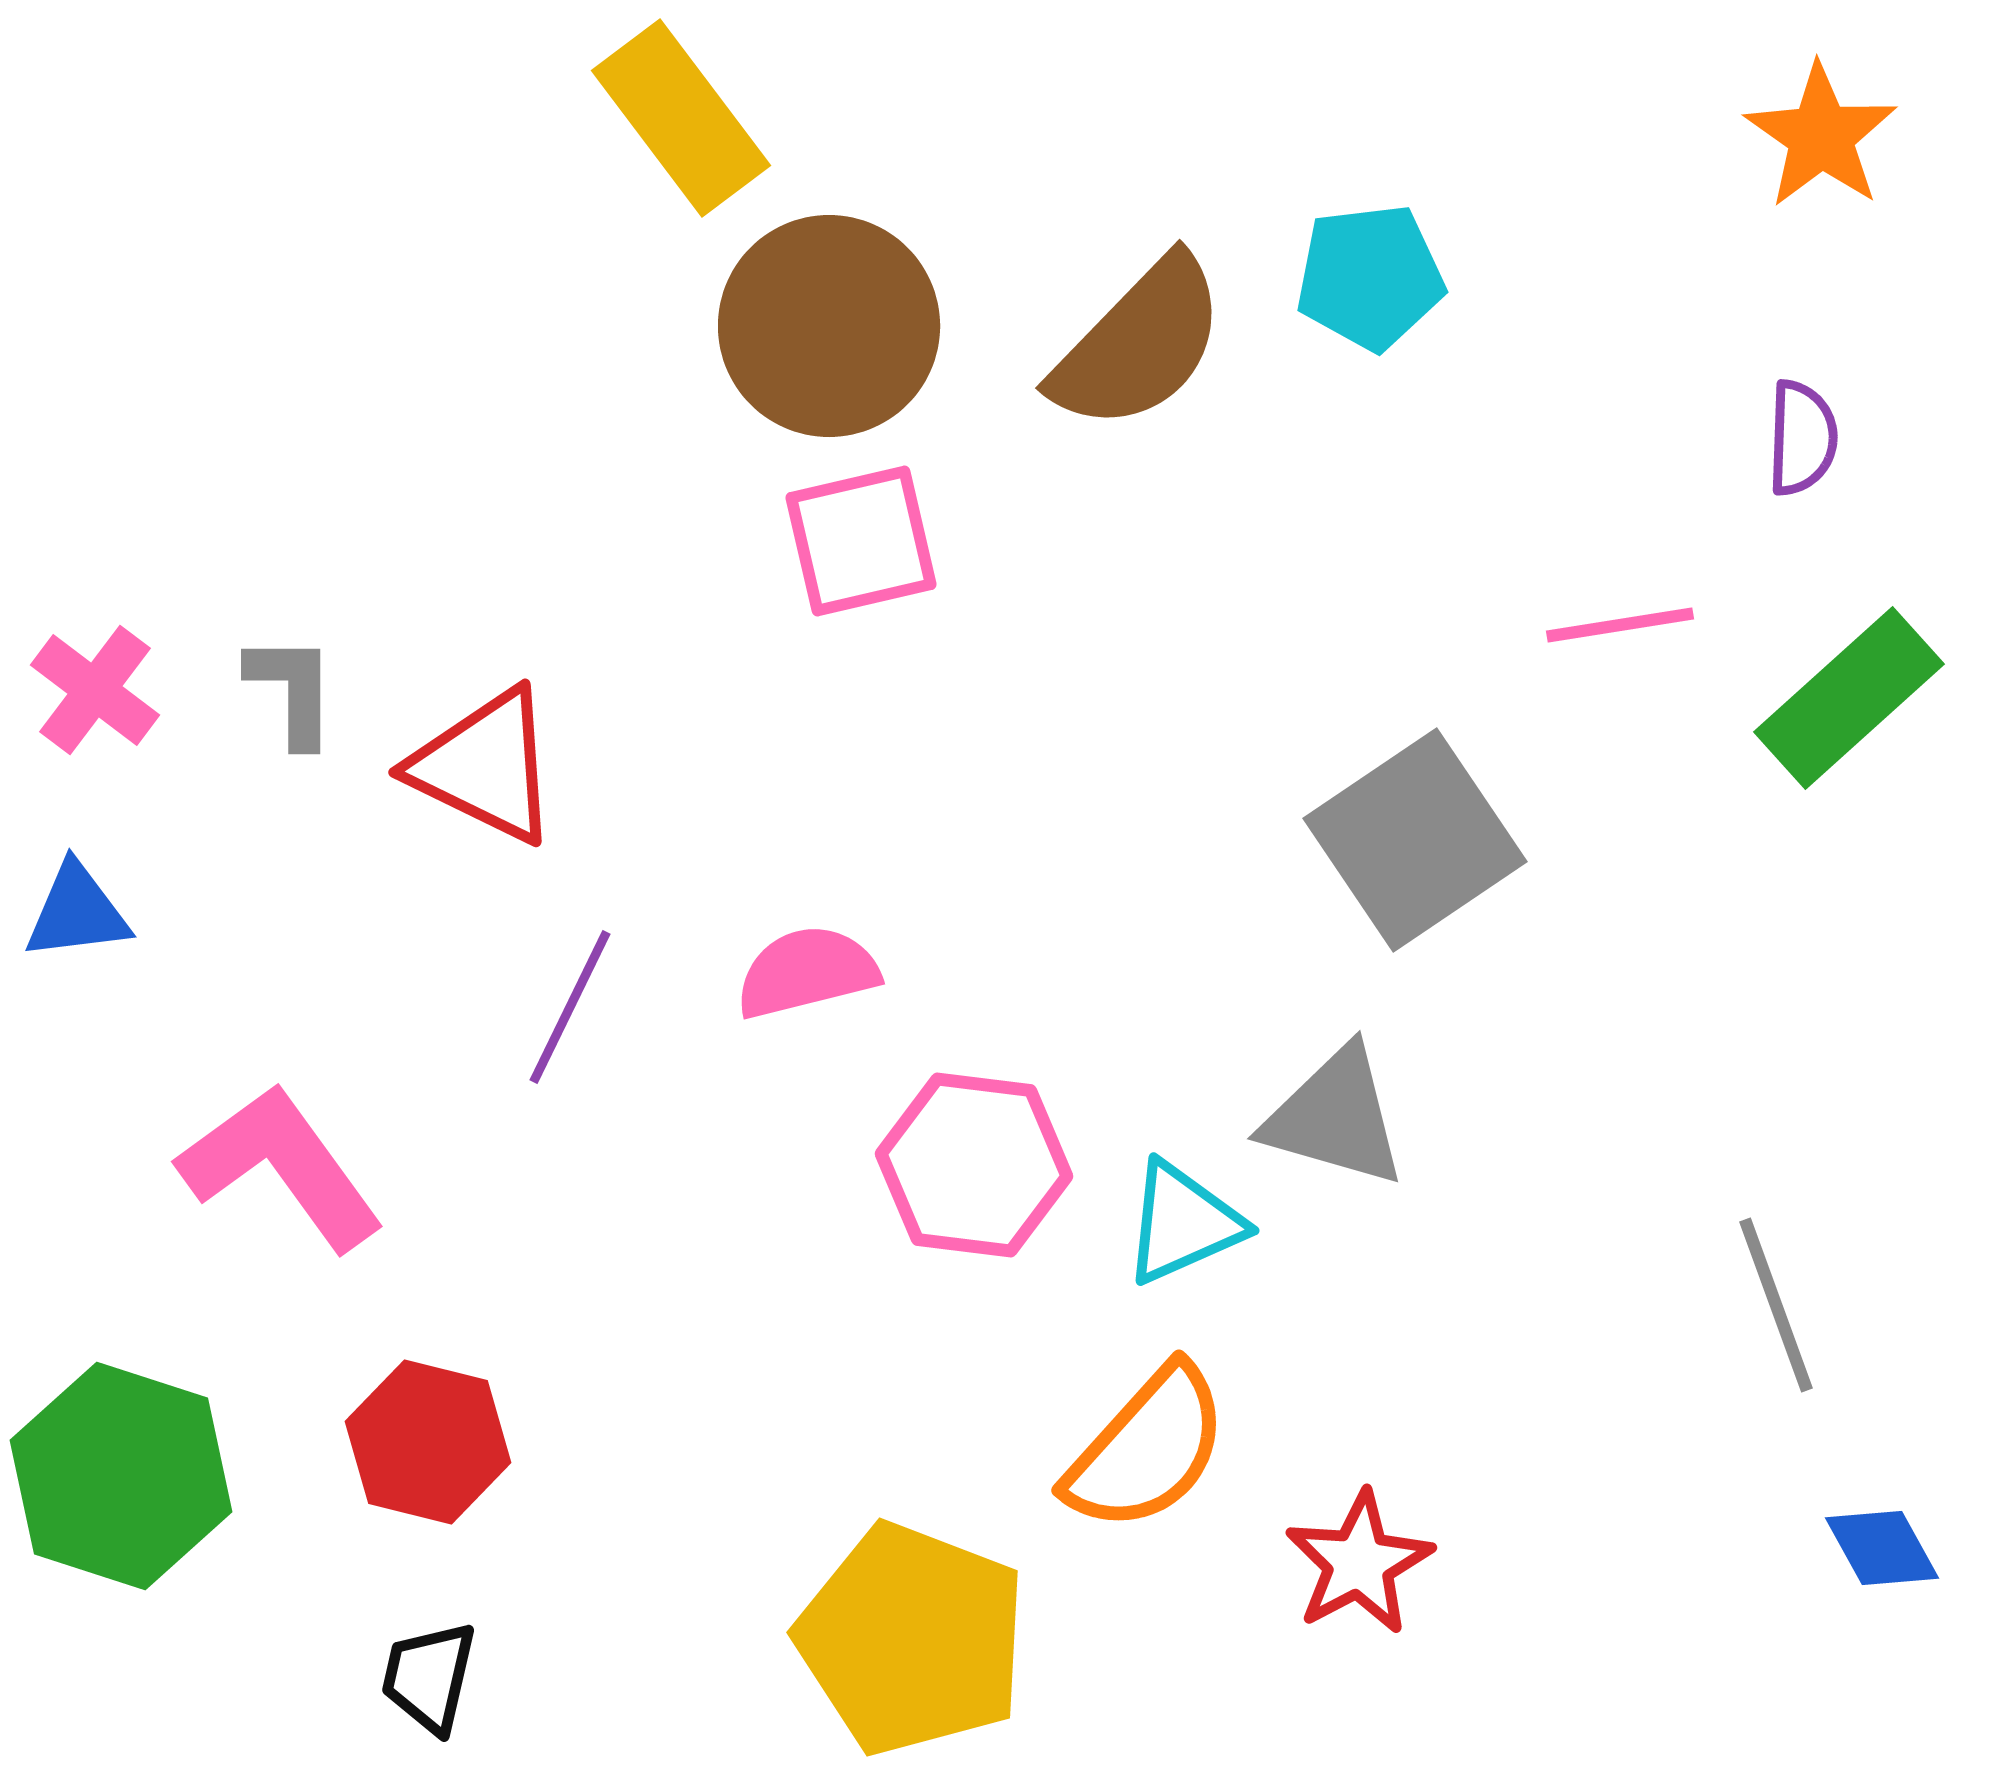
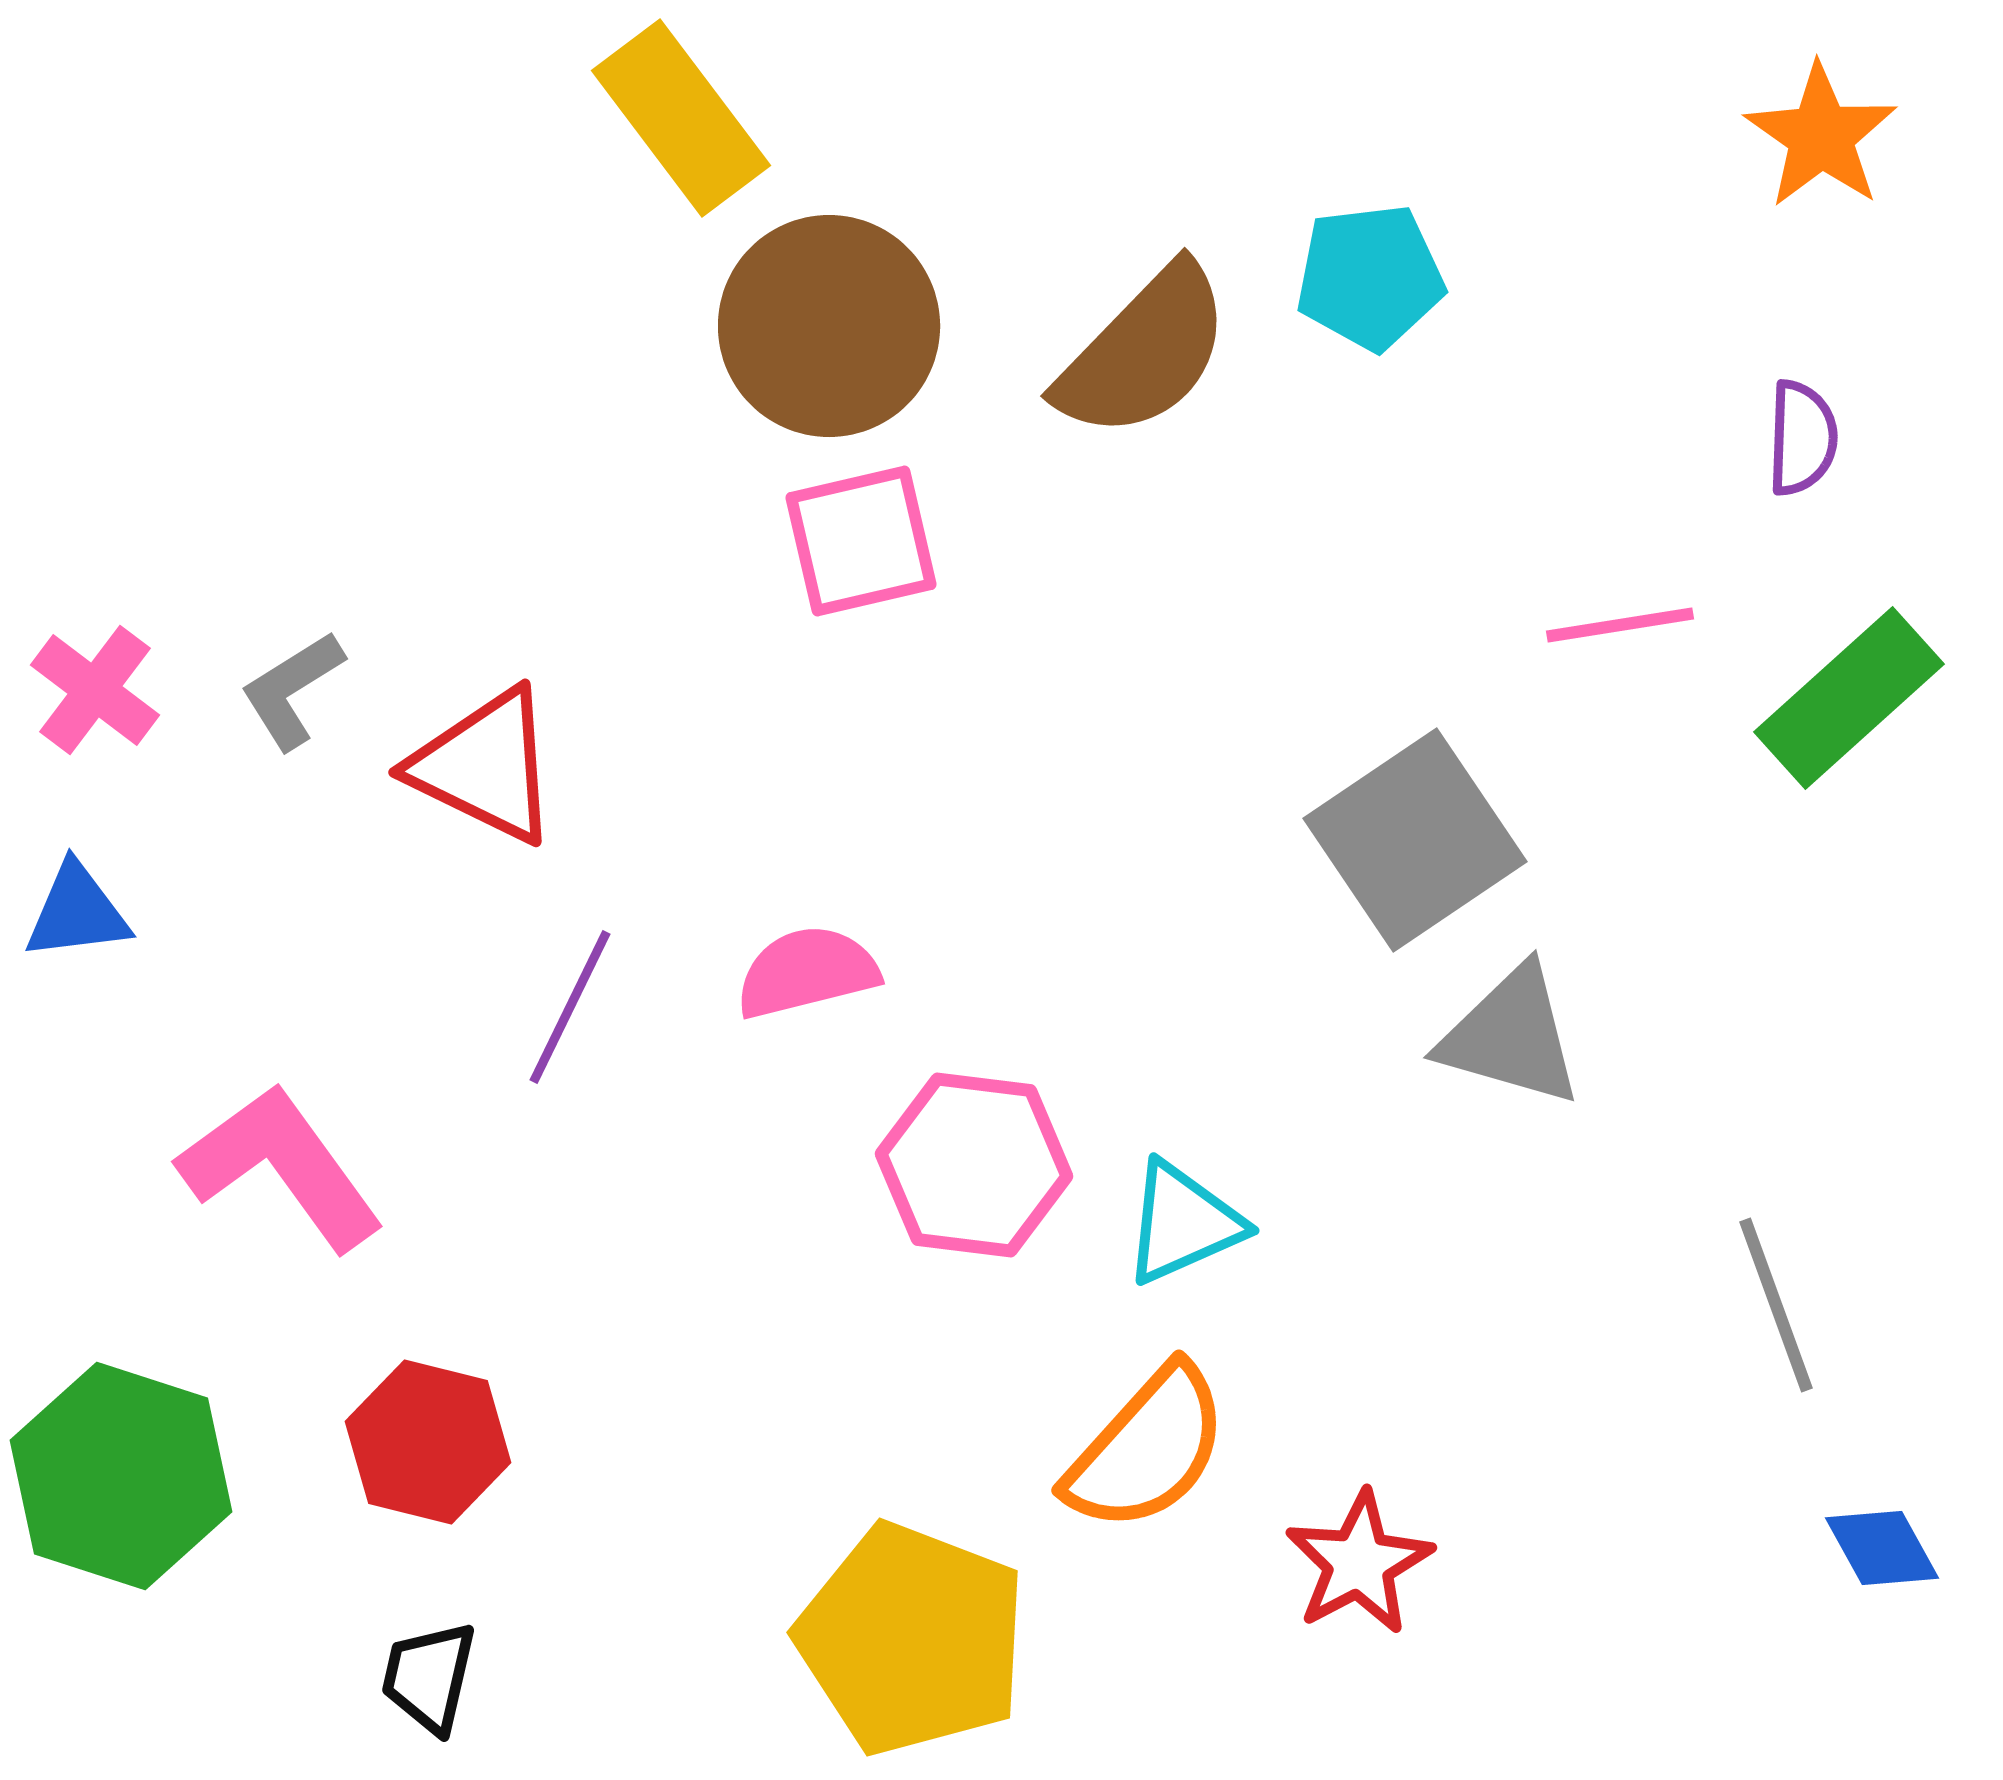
brown semicircle: moved 5 px right, 8 px down
gray L-shape: rotated 122 degrees counterclockwise
gray triangle: moved 176 px right, 81 px up
